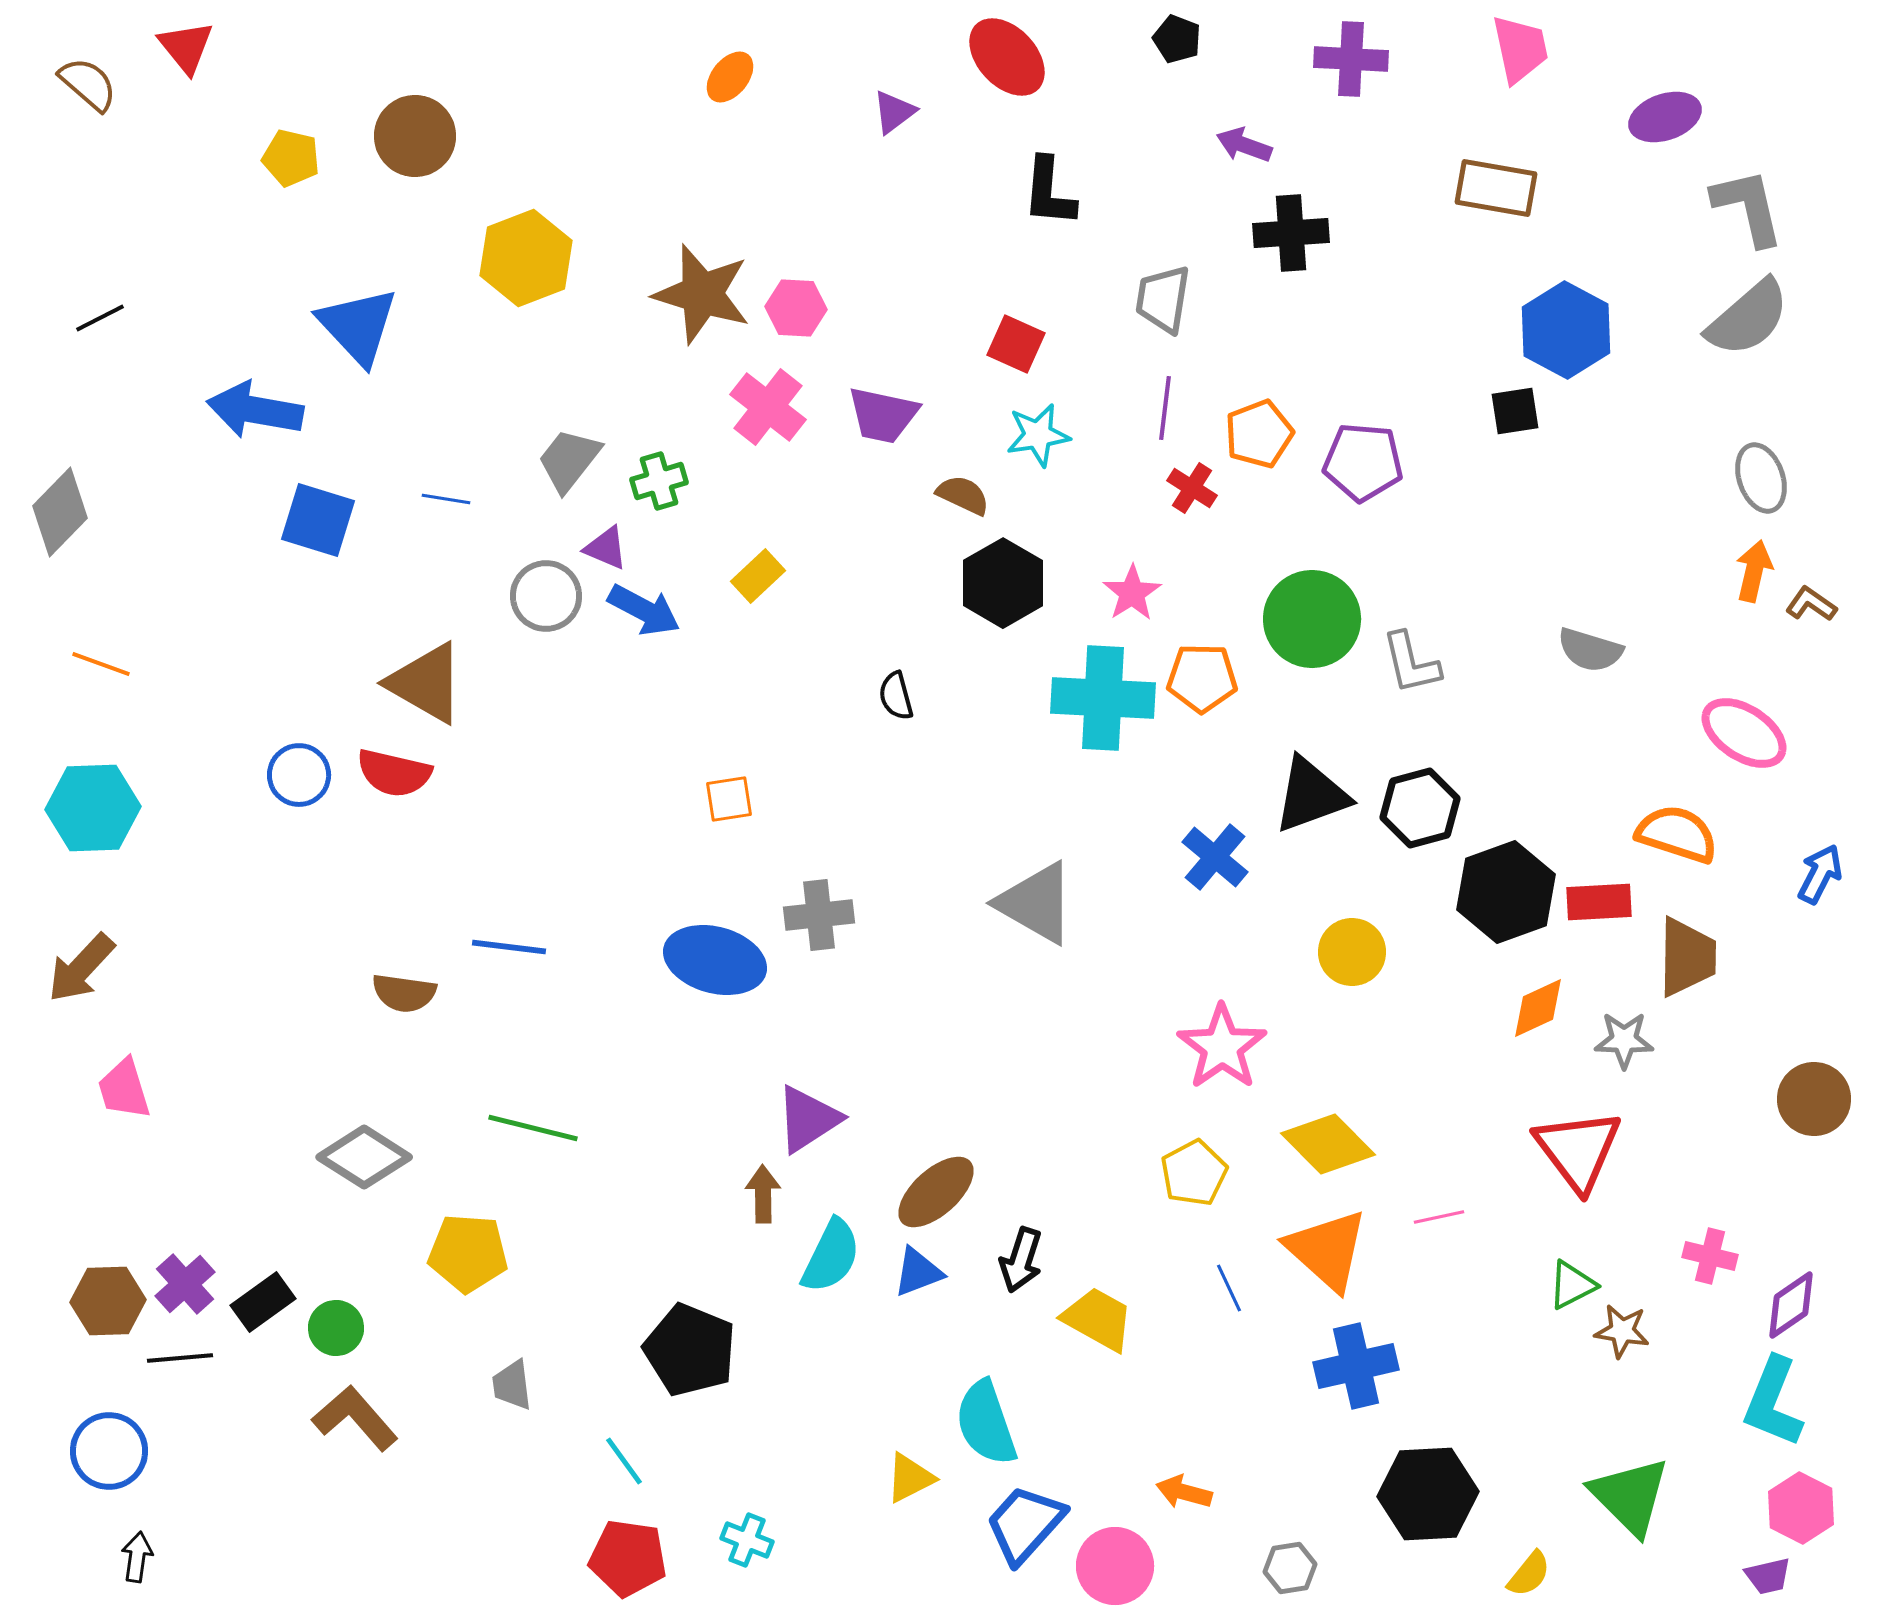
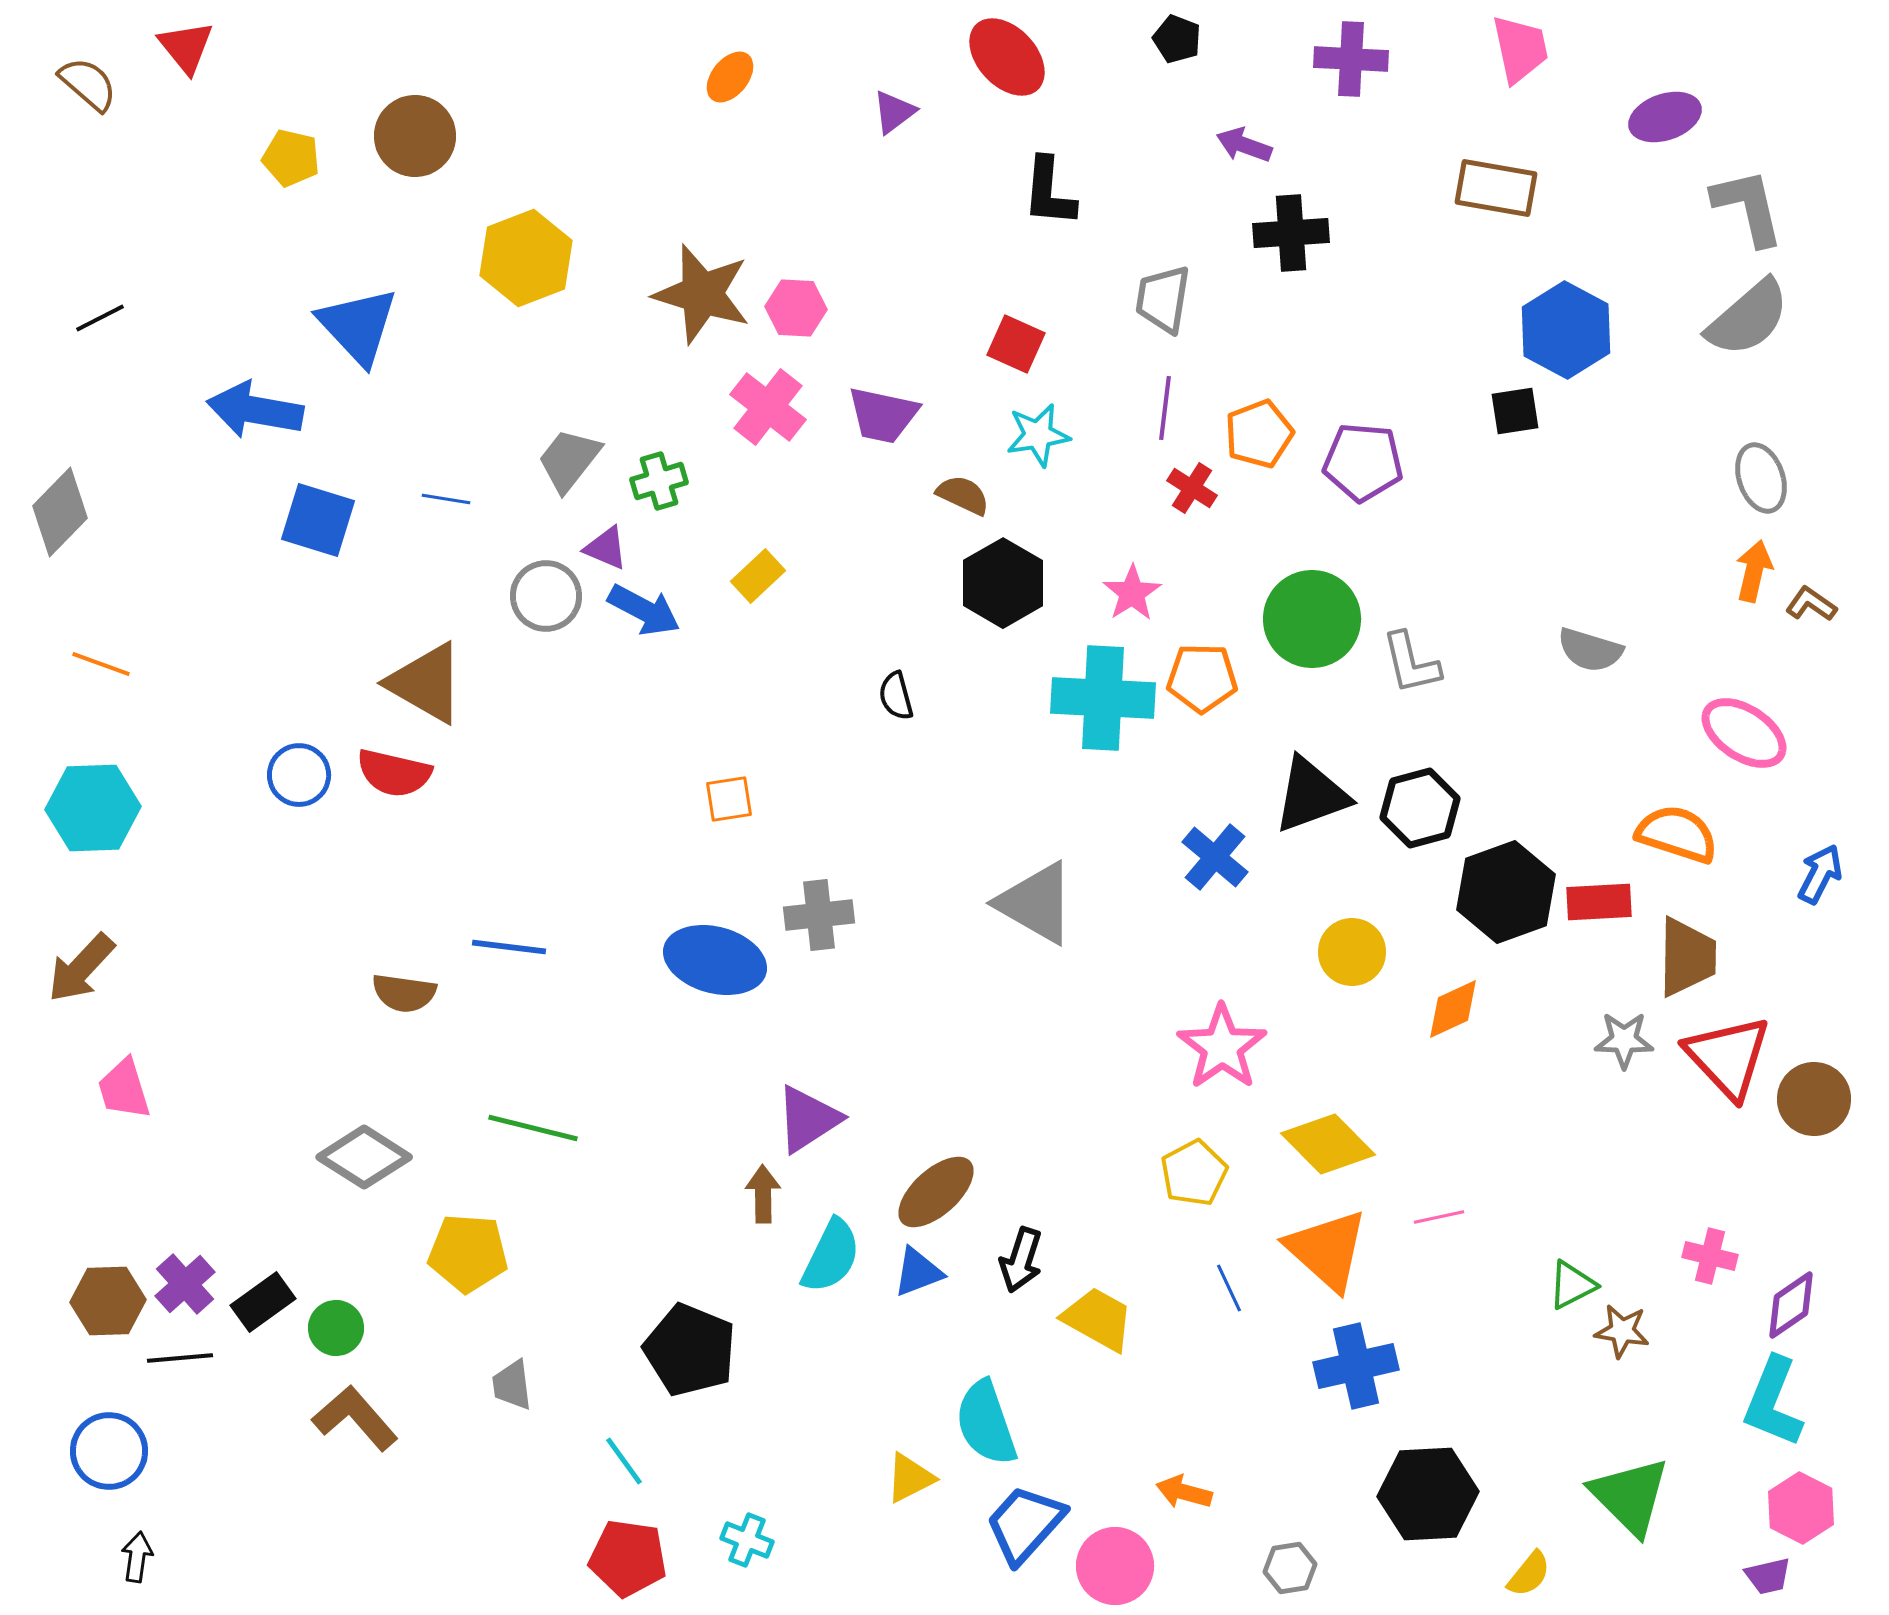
orange diamond at (1538, 1008): moved 85 px left, 1 px down
red triangle at (1578, 1150): moved 150 px right, 93 px up; rotated 6 degrees counterclockwise
